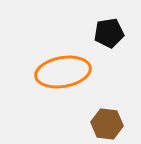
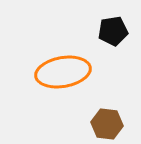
black pentagon: moved 4 px right, 2 px up
